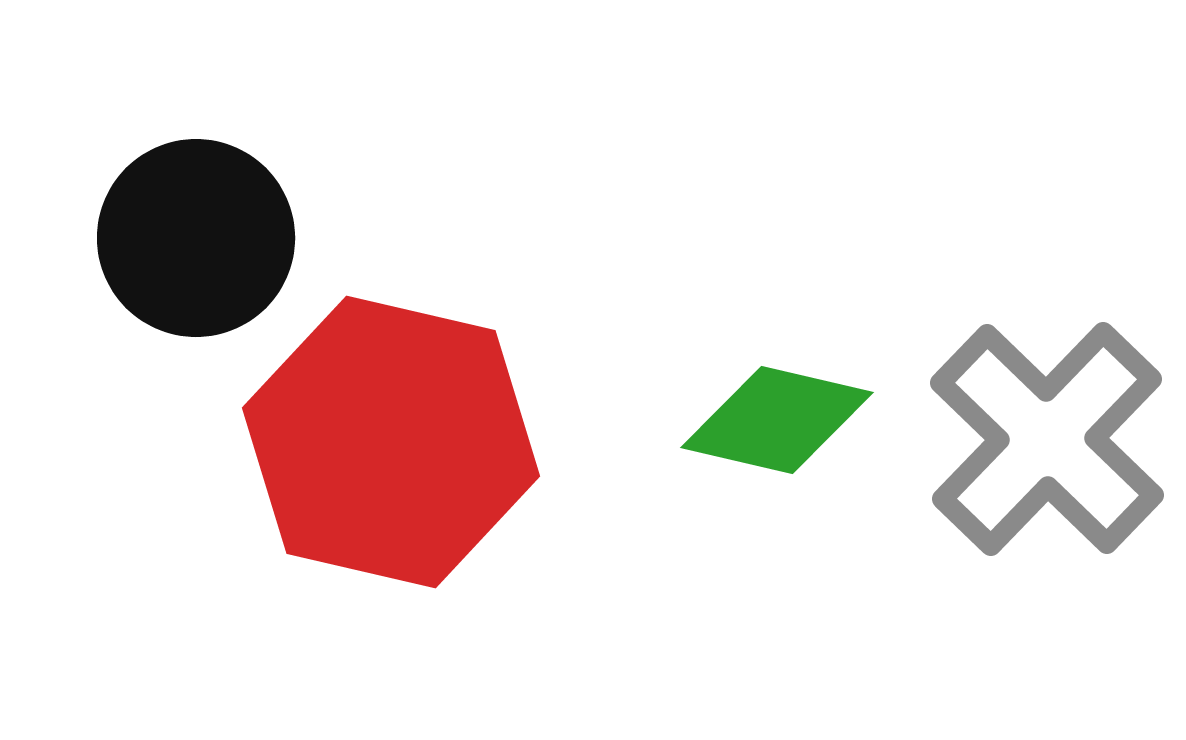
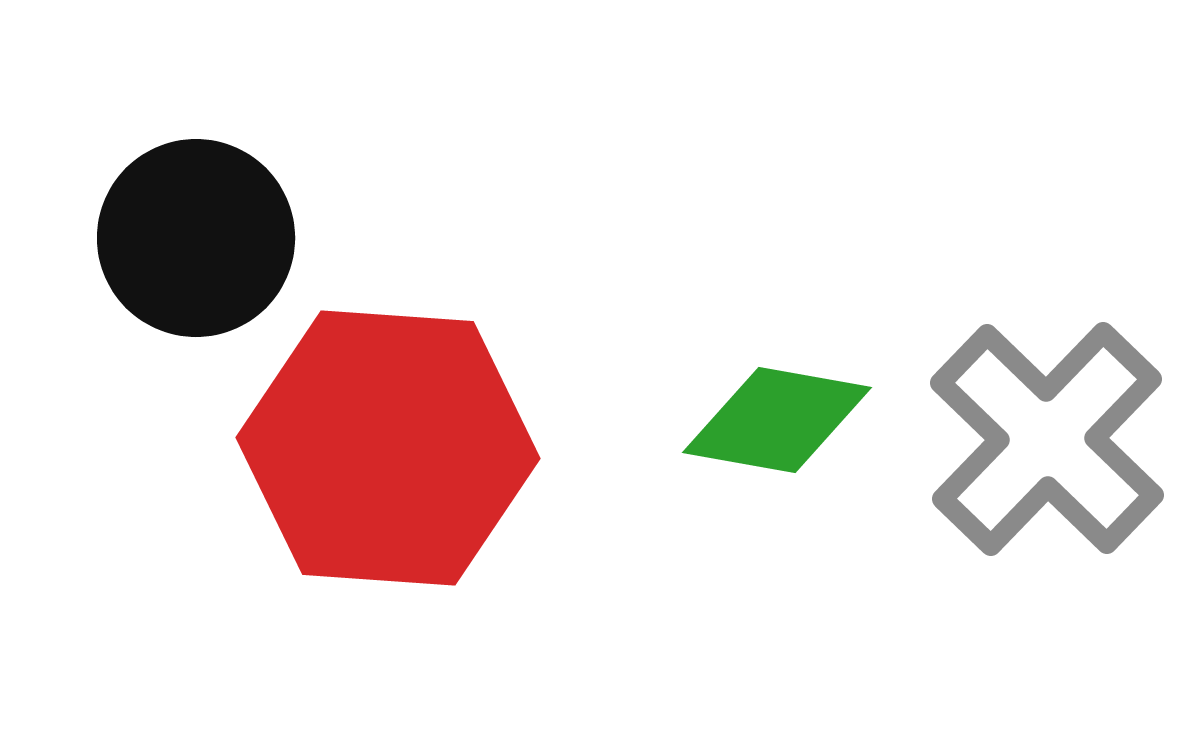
green diamond: rotated 3 degrees counterclockwise
red hexagon: moved 3 px left, 6 px down; rotated 9 degrees counterclockwise
